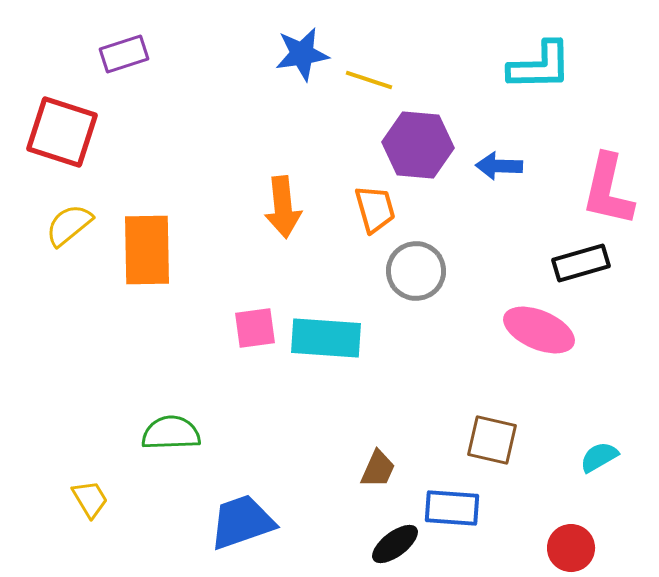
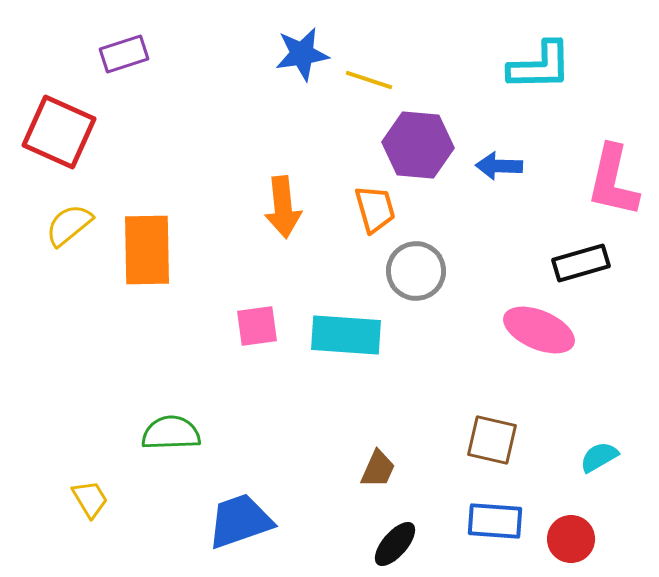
red square: moved 3 px left; rotated 6 degrees clockwise
pink L-shape: moved 5 px right, 9 px up
pink square: moved 2 px right, 2 px up
cyan rectangle: moved 20 px right, 3 px up
blue rectangle: moved 43 px right, 13 px down
blue trapezoid: moved 2 px left, 1 px up
black ellipse: rotated 12 degrees counterclockwise
red circle: moved 9 px up
